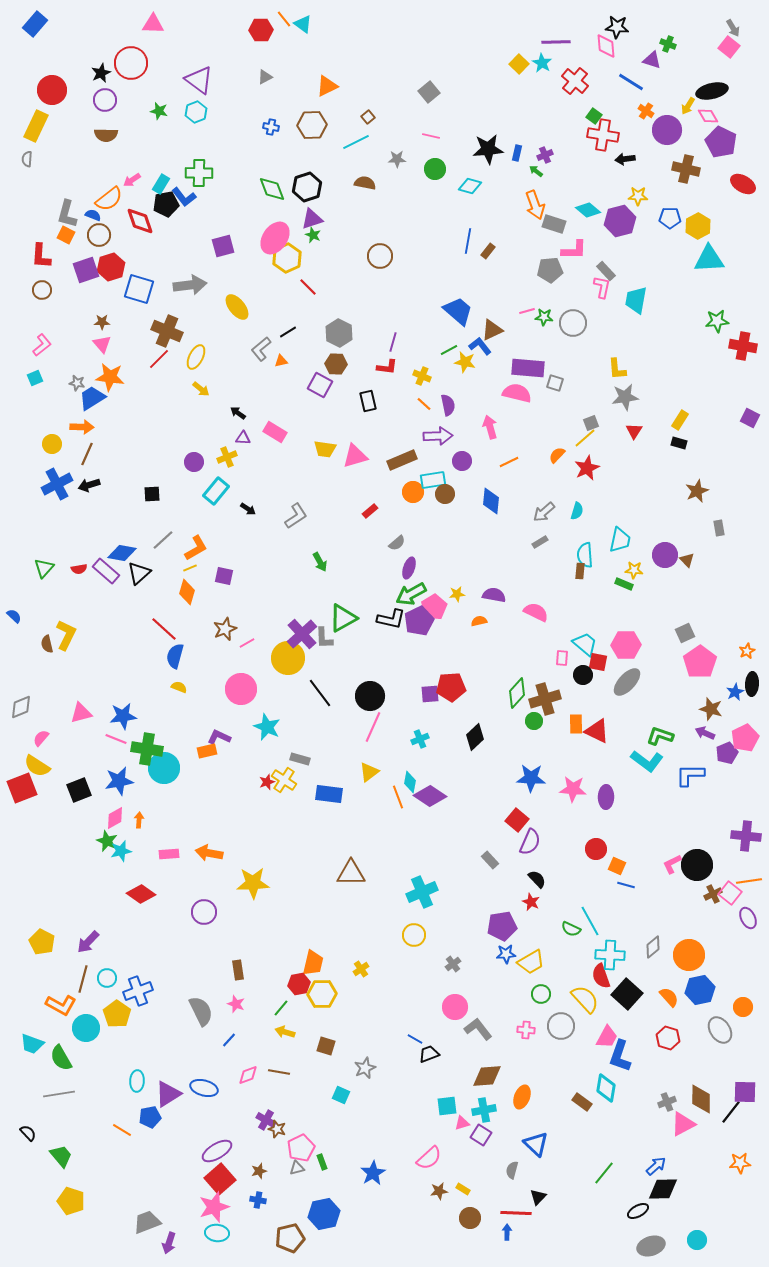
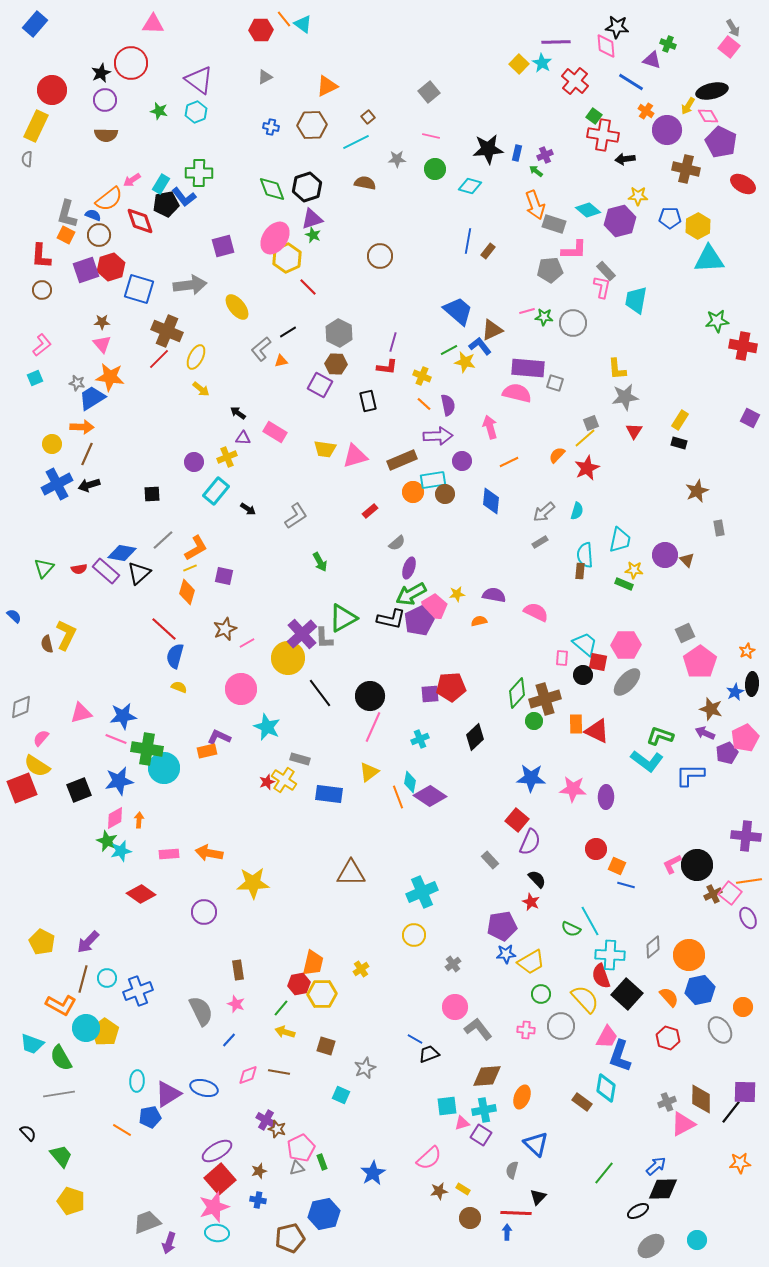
yellow pentagon at (117, 1014): moved 12 px left, 18 px down
gray ellipse at (651, 1246): rotated 20 degrees counterclockwise
